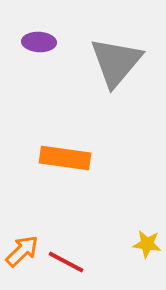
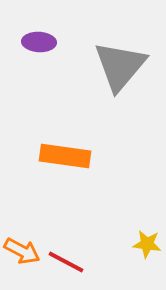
gray triangle: moved 4 px right, 4 px down
orange rectangle: moved 2 px up
orange arrow: rotated 72 degrees clockwise
